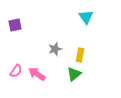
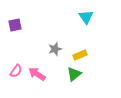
yellow rectangle: rotated 56 degrees clockwise
